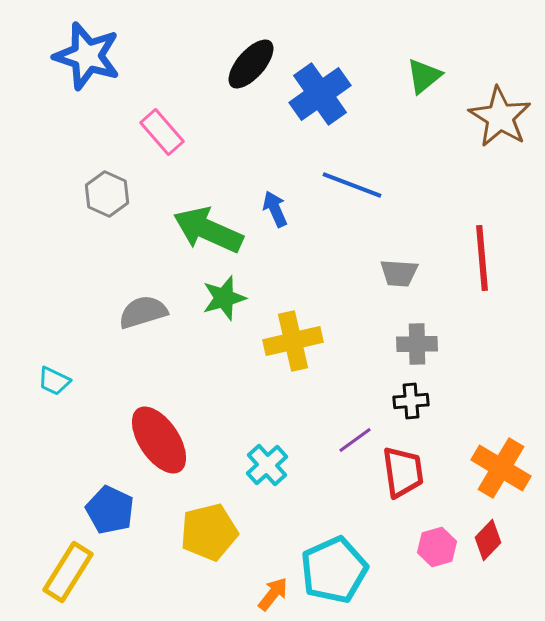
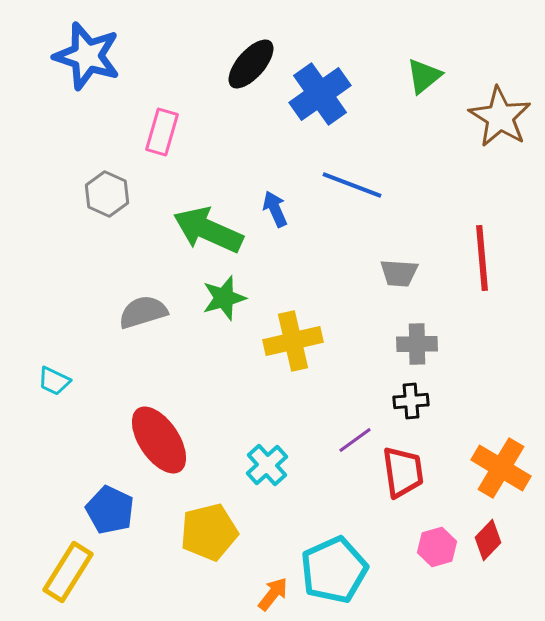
pink rectangle: rotated 57 degrees clockwise
